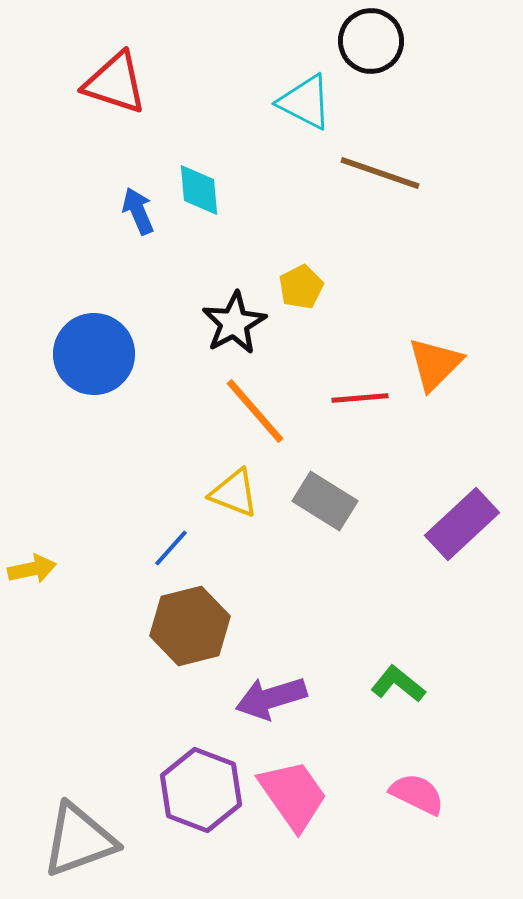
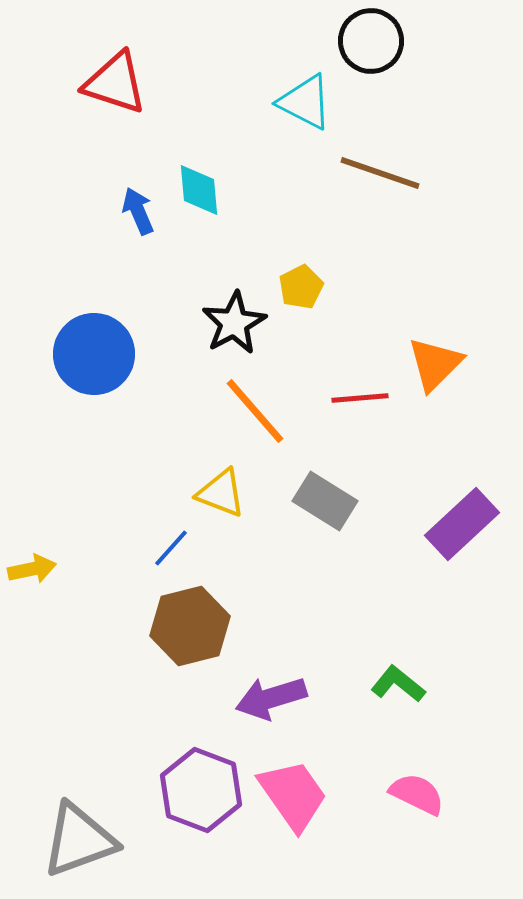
yellow triangle: moved 13 px left
